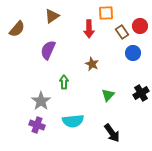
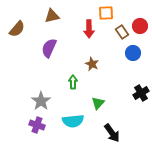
brown triangle: rotated 21 degrees clockwise
purple semicircle: moved 1 px right, 2 px up
green arrow: moved 9 px right
green triangle: moved 10 px left, 8 px down
